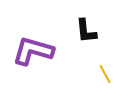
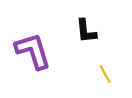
purple L-shape: rotated 57 degrees clockwise
